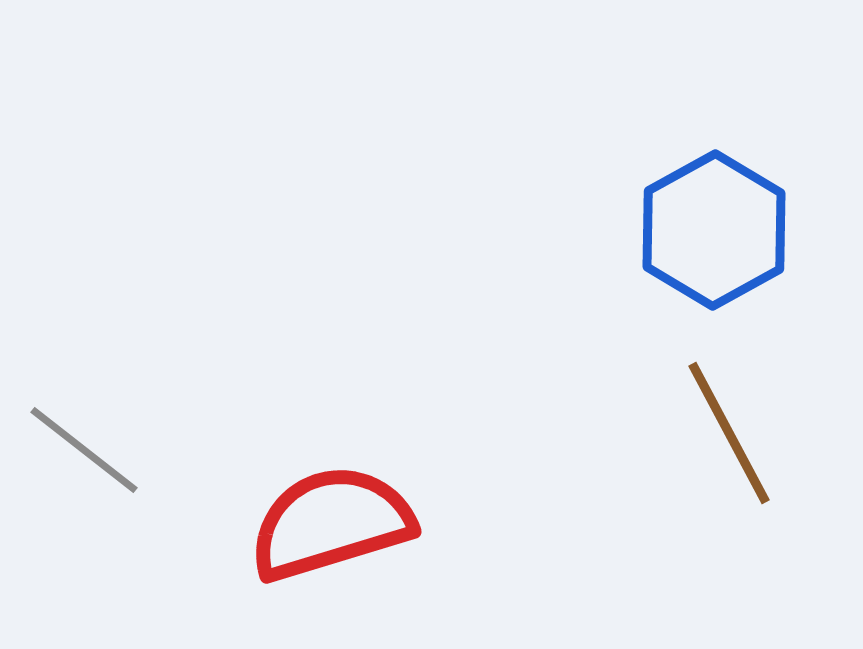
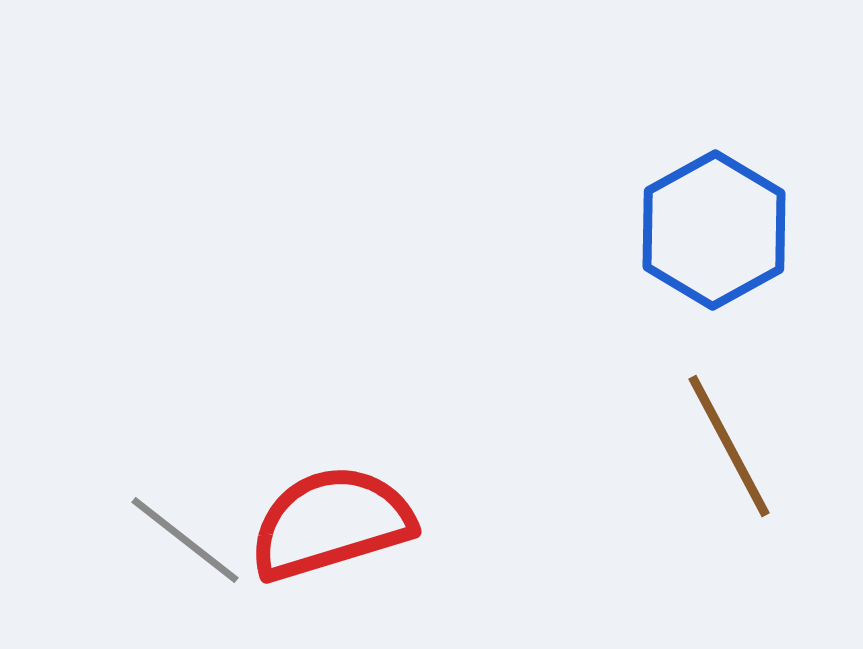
brown line: moved 13 px down
gray line: moved 101 px right, 90 px down
